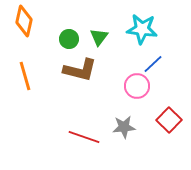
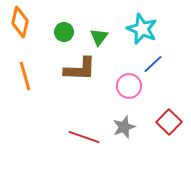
orange diamond: moved 4 px left, 1 px down
cyan star: rotated 16 degrees clockwise
green circle: moved 5 px left, 7 px up
brown L-shape: moved 1 px up; rotated 12 degrees counterclockwise
pink circle: moved 8 px left
red square: moved 2 px down
gray star: rotated 15 degrees counterclockwise
